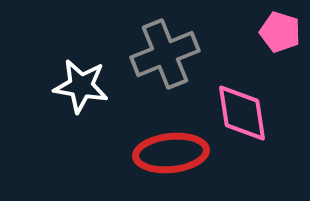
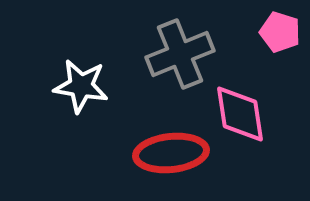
gray cross: moved 15 px right
pink diamond: moved 2 px left, 1 px down
